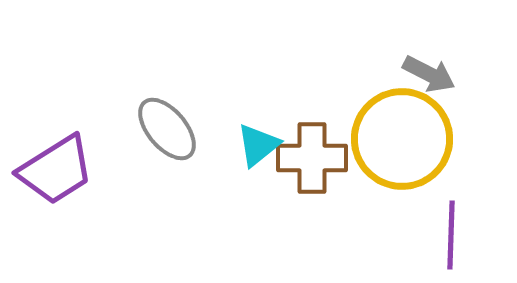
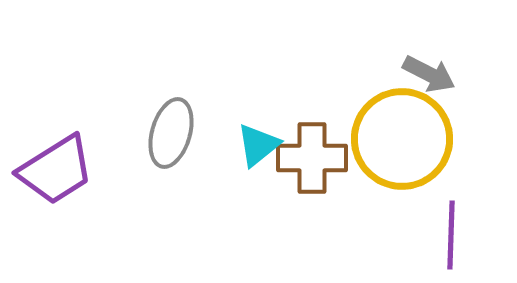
gray ellipse: moved 4 px right, 4 px down; rotated 56 degrees clockwise
